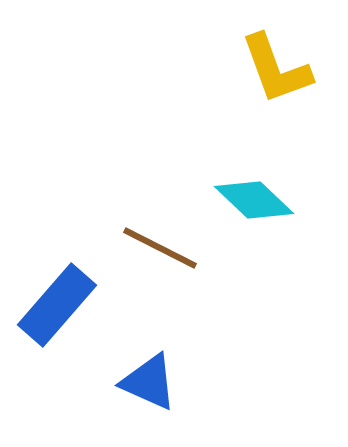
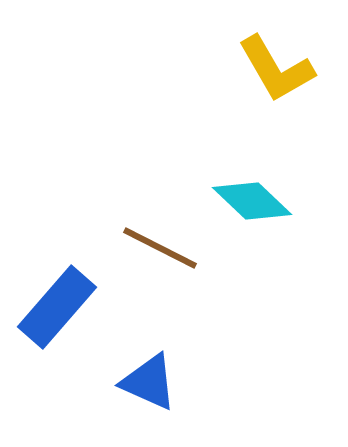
yellow L-shape: rotated 10 degrees counterclockwise
cyan diamond: moved 2 px left, 1 px down
blue rectangle: moved 2 px down
